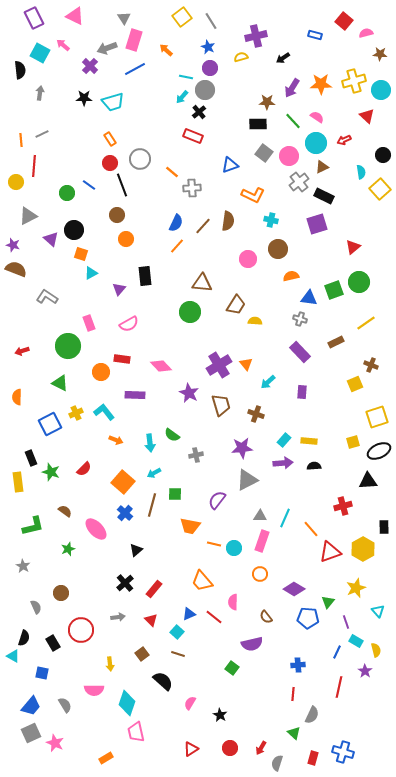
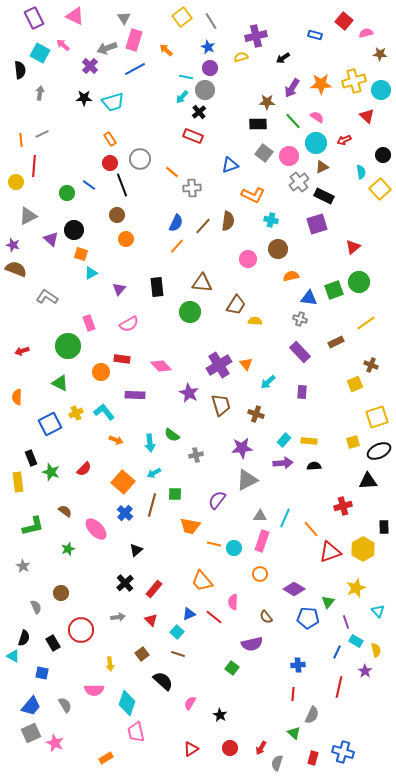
black rectangle at (145, 276): moved 12 px right, 11 px down
